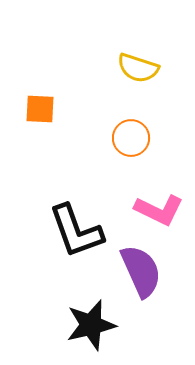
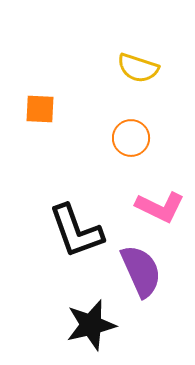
pink L-shape: moved 1 px right, 3 px up
